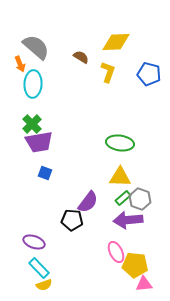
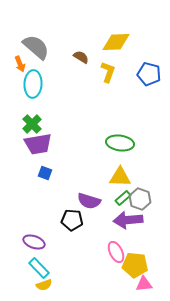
purple trapezoid: moved 1 px left, 2 px down
purple semicircle: moved 1 px right, 1 px up; rotated 70 degrees clockwise
